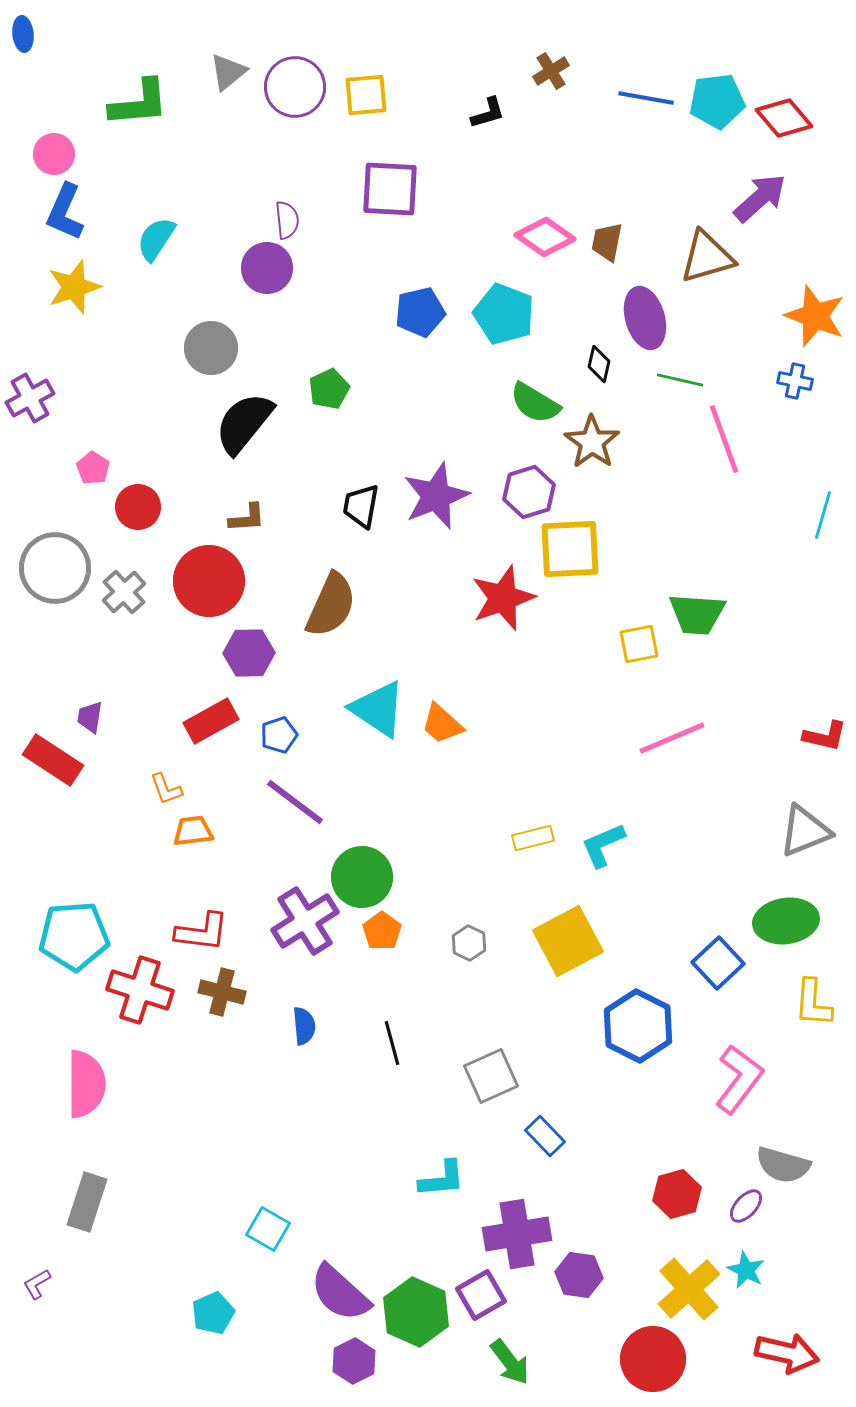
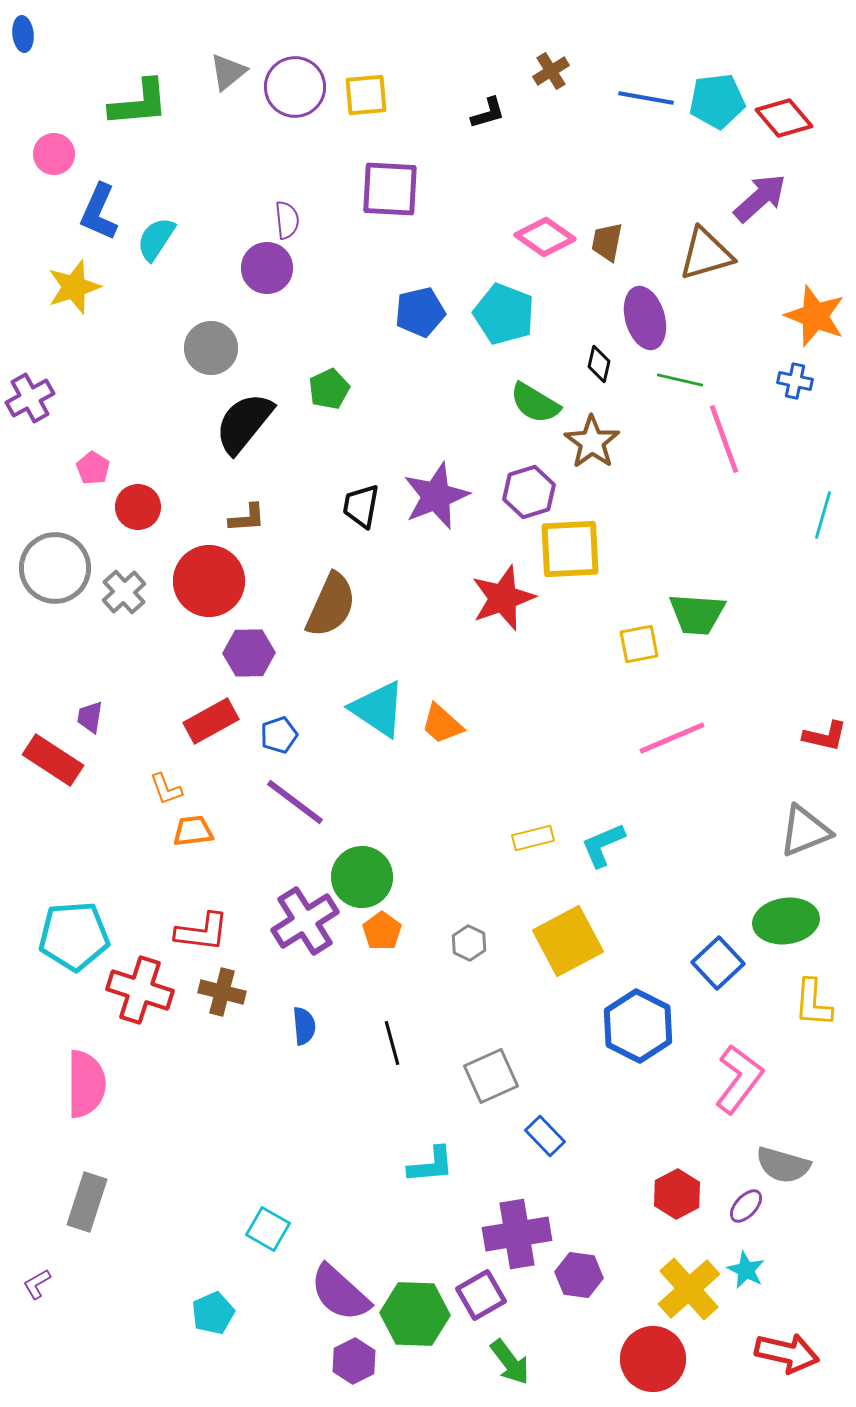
blue L-shape at (65, 212): moved 34 px right
brown triangle at (707, 257): moved 1 px left, 3 px up
cyan L-shape at (442, 1179): moved 11 px left, 14 px up
red hexagon at (677, 1194): rotated 12 degrees counterclockwise
green hexagon at (416, 1312): moved 1 px left, 2 px down; rotated 22 degrees counterclockwise
